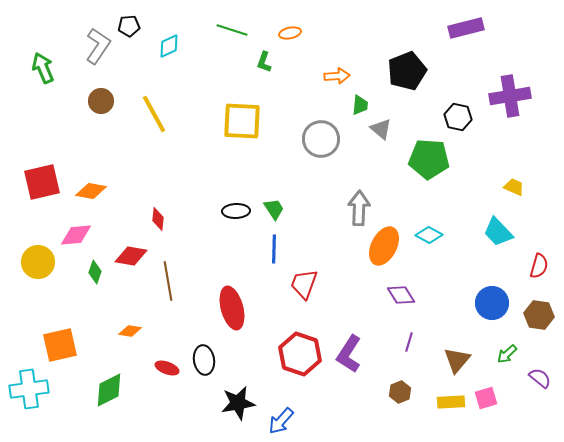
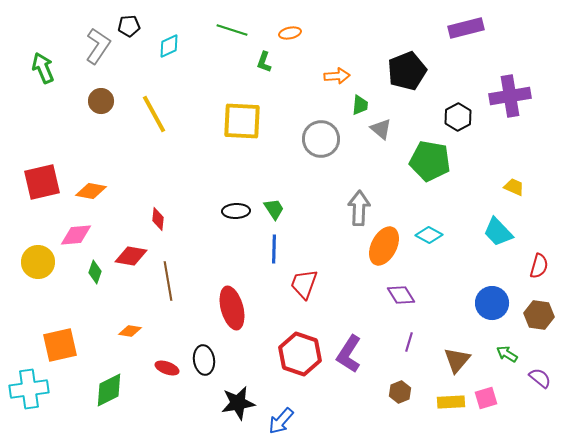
black hexagon at (458, 117): rotated 20 degrees clockwise
green pentagon at (429, 159): moved 1 px right, 2 px down; rotated 6 degrees clockwise
green arrow at (507, 354): rotated 75 degrees clockwise
